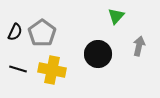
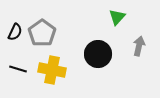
green triangle: moved 1 px right, 1 px down
